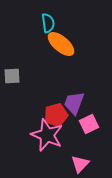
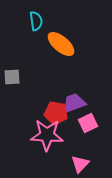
cyan semicircle: moved 12 px left, 2 px up
gray square: moved 1 px down
purple trapezoid: rotated 50 degrees clockwise
red pentagon: moved 2 px up; rotated 25 degrees clockwise
pink square: moved 1 px left, 1 px up
pink star: rotated 20 degrees counterclockwise
